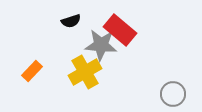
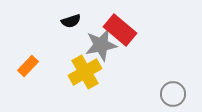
gray star: rotated 16 degrees counterclockwise
orange rectangle: moved 4 px left, 5 px up
